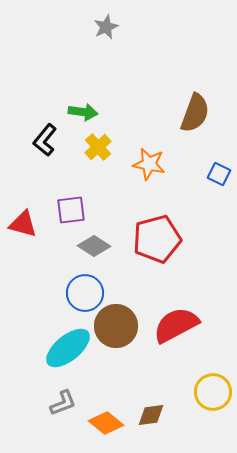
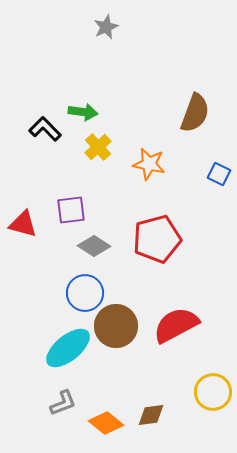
black L-shape: moved 11 px up; rotated 96 degrees clockwise
